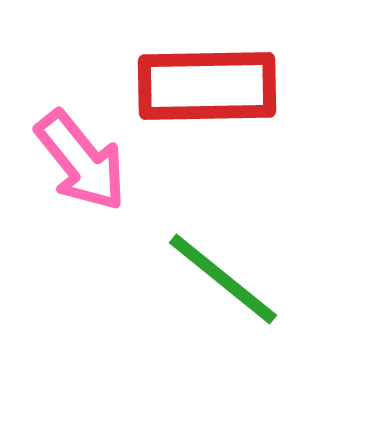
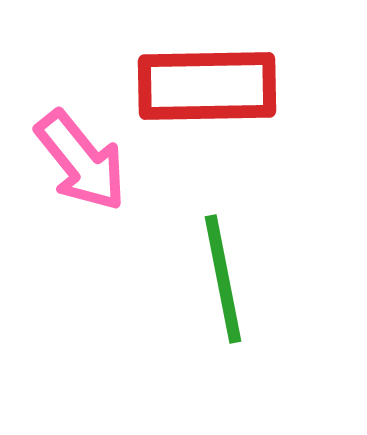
green line: rotated 40 degrees clockwise
